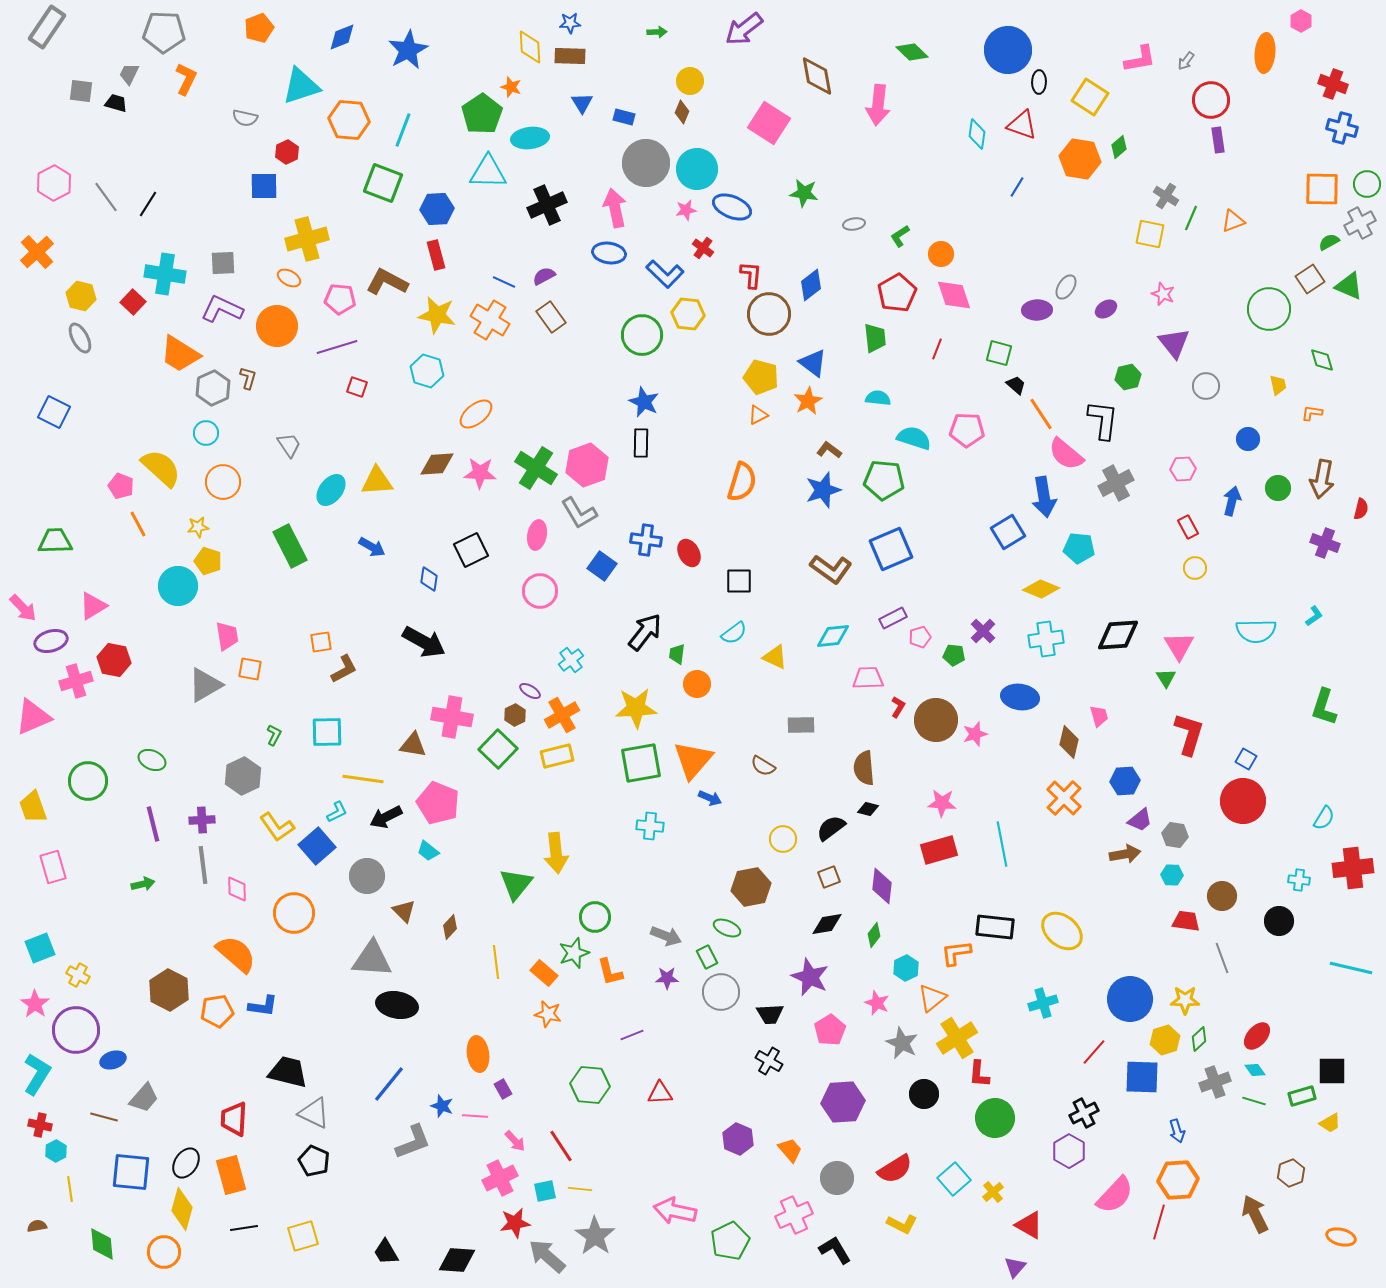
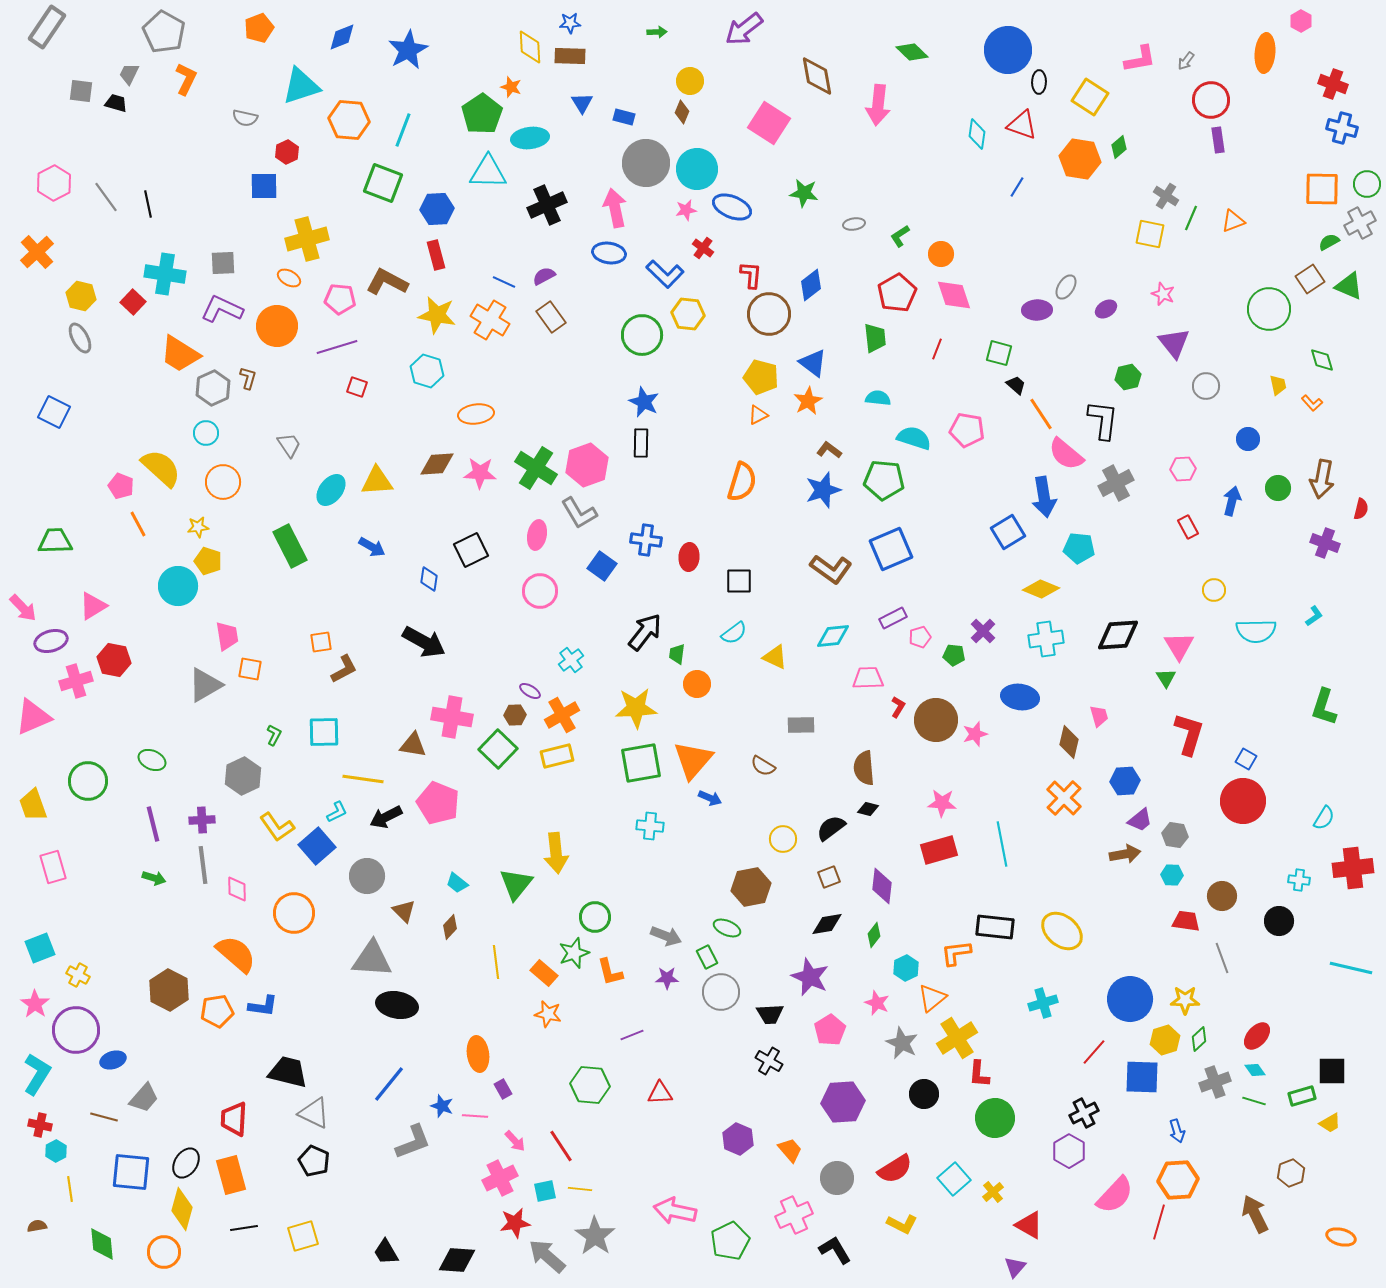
gray pentagon at (164, 32): rotated 27 degrees clockwise
black line at (148, 204): rotated 44 degrees counterclockwise
orange L-shape at (1312, 413): moved 10 px up; rotated 140 degrees counterclockwise
orange ellipse at (476, 414): rotated 32 degrees clockwise
pink pentagon at (967, 430): rotated 8 degrees clockwise
red ellipse at (689, 553): moved 4 px down; rotated 32 degrees clockwise
yellow circle at (1195, 568): moved 19 px right, 22 px down
brown hexagon at (515, 715): rotated 25 degrees clockwise
cyan square at (327, 732): moved 3 px left
yellow trapezoid at (33, 807): moved 2 px up
cyan trapezoid at (428, 851): moved 29 px right, 32 px down
green arrow at (143, 884): moved 11 px right, 6 px up; rotated 30 degrees clockwise
